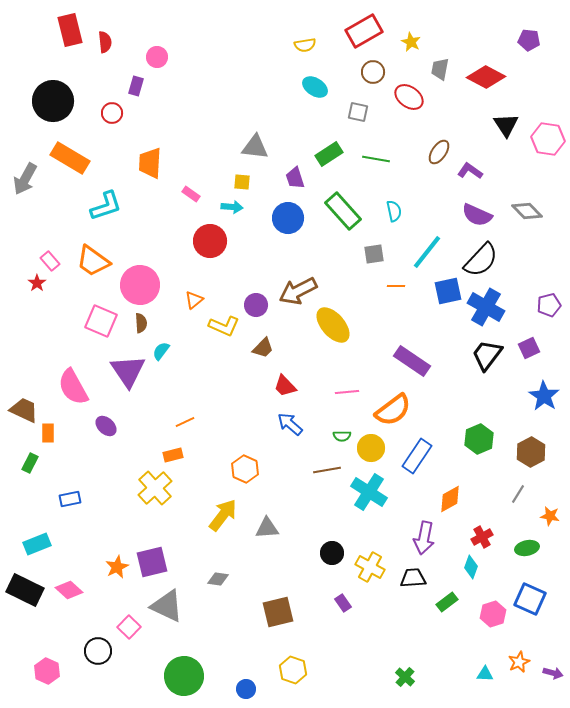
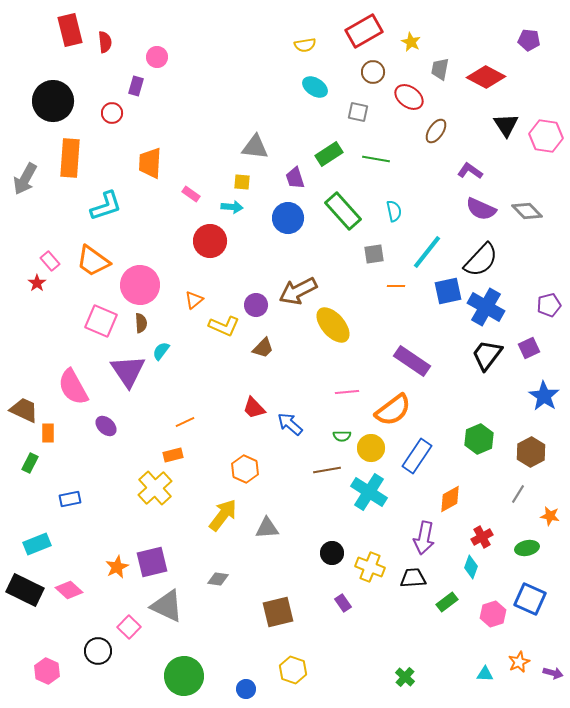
pink hexagon at (548, 139): moved 2 px left, 3 px up
brown ellipse at (439, 152): moved 3 px left, 21 px up
orange rectangle at (70, 158): rotated 63 degrees clockwise
purple semicircle at (477, 215): moved 4 px right, 6 px up
red trapezoid at (285, 386): moved 31 px left, 22 px down
yellow cross at (370, 567): rotated 8 degrees counterclockwise
